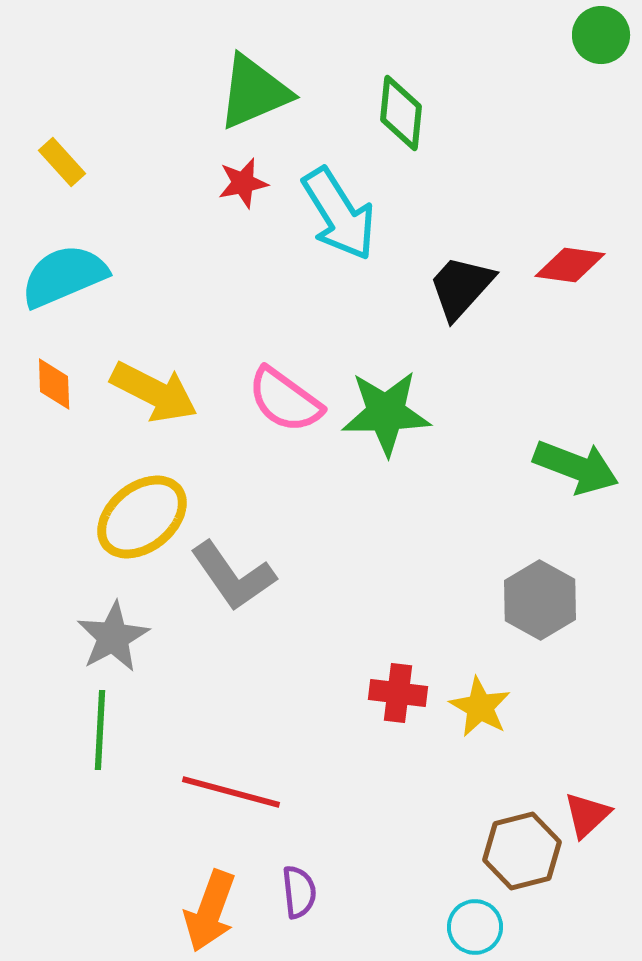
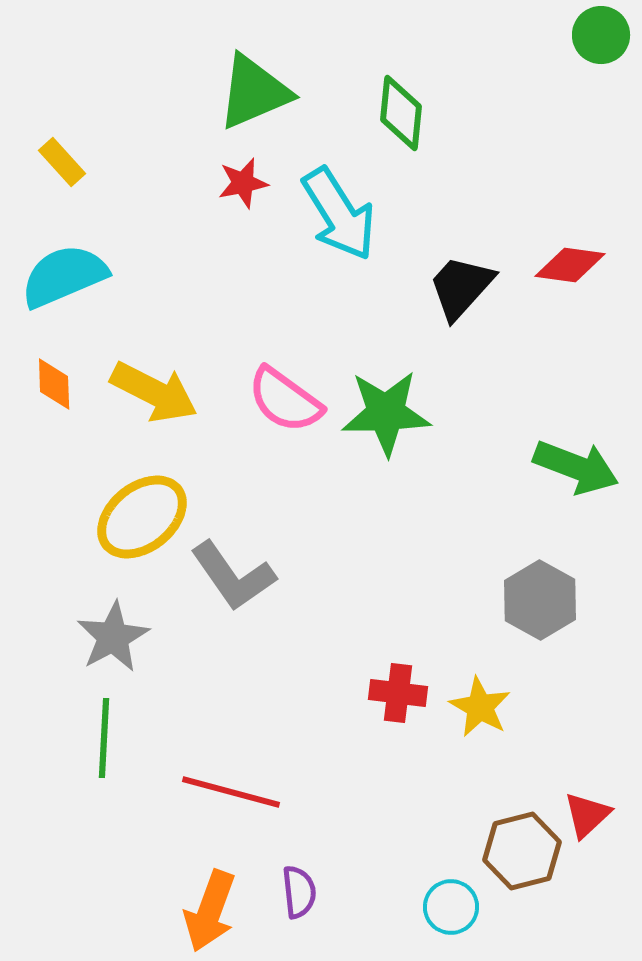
green line: moved 4 px right, 8 px down
cyan circle: moved 24 px left, 20 px up
